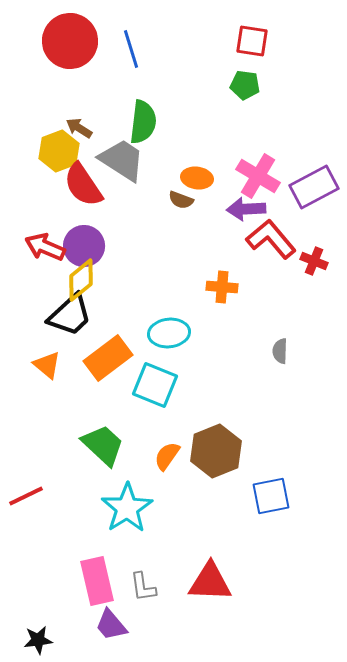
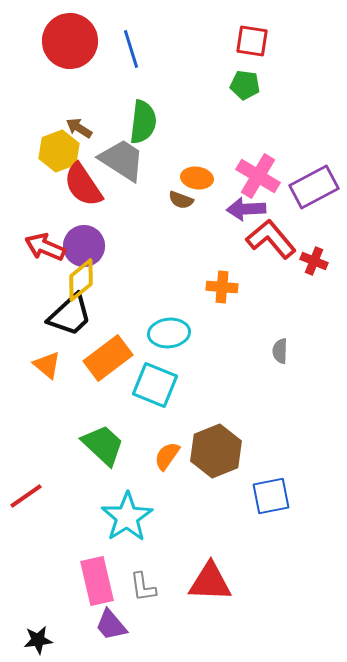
red line: rotated 9 degrees counterclockwise
cyan star: moved 9 px down
